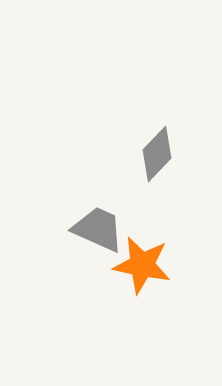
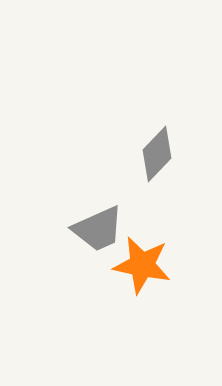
gray trapezoid: rotated 132 degrees clockwise
